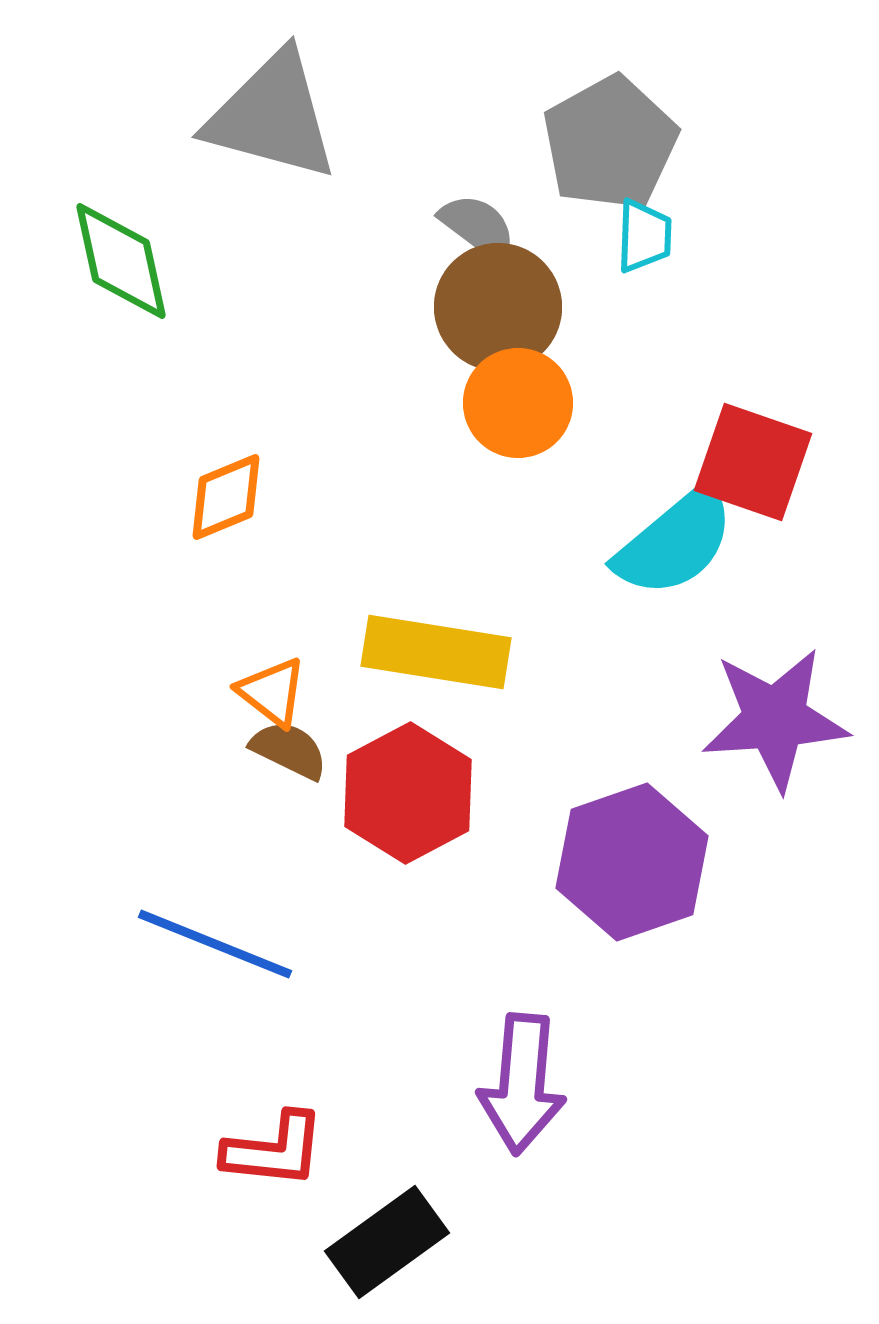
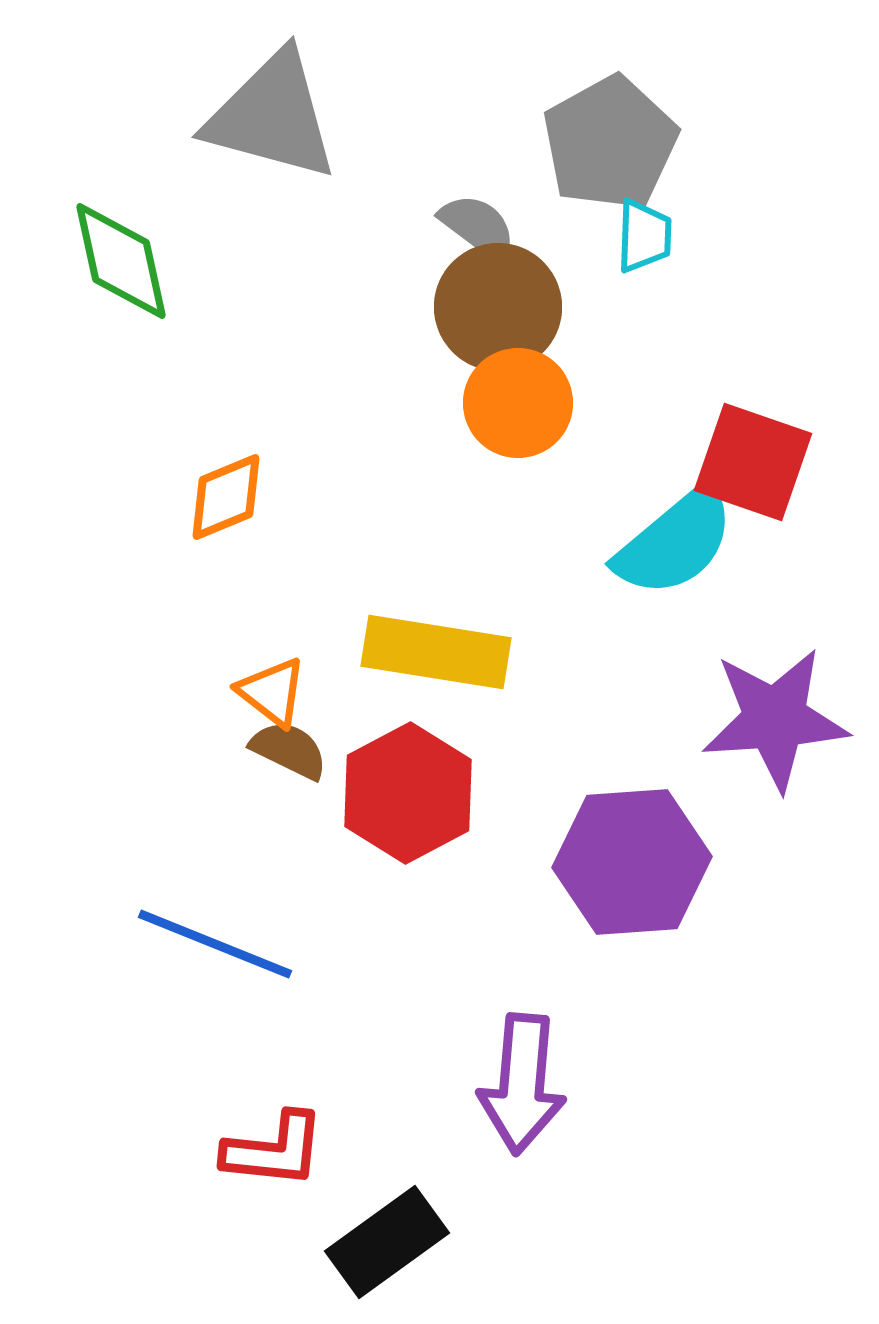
purple hexagon: rotated 15 degrees clockwise
